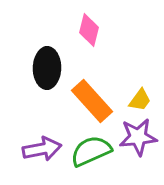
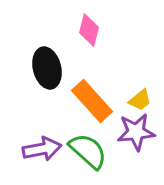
black ellipse: rotated 15 degrees counterclockwise
yellow trapezoid: rotated 15 degrees clockwise
purple star: moved 2 px left, 5 px up
green semicircle: moved 3 px left; rotated 66 degrees clockwise
